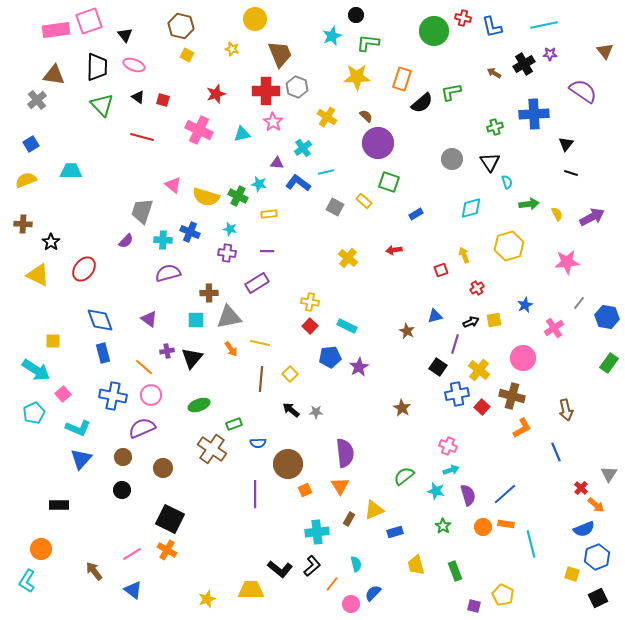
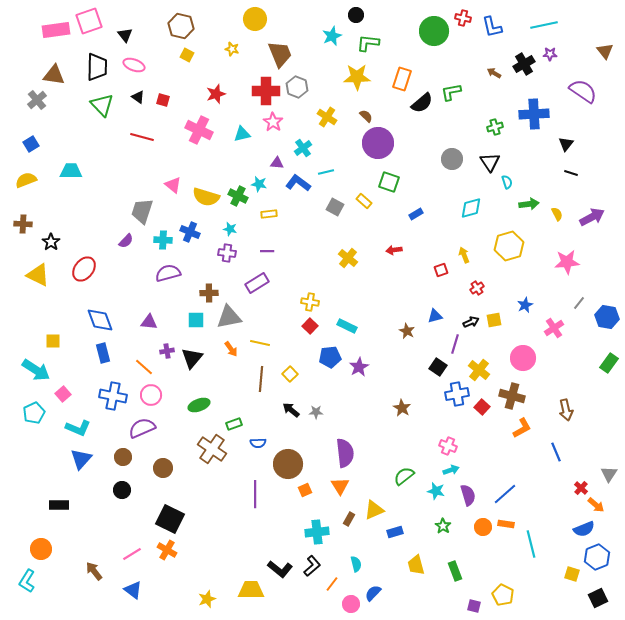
purple triangle at (149, 319): moved 3 px down; rotated 30 degrees counterclockwise
